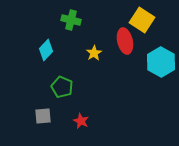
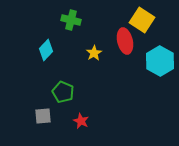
cyan hexagon: moved 1 px left, 1 px up
green pentagon: moved 1 px right, 5 px down
